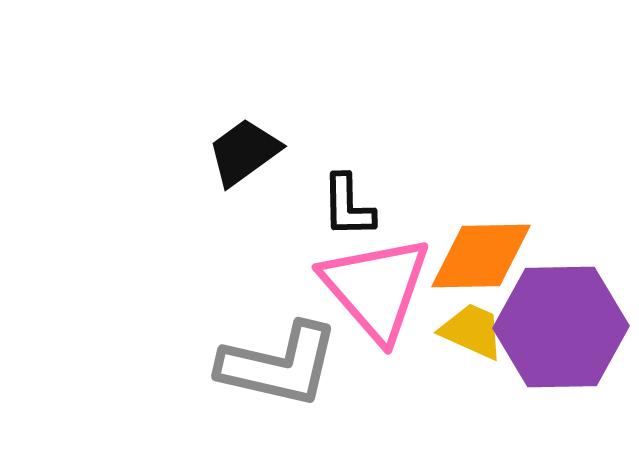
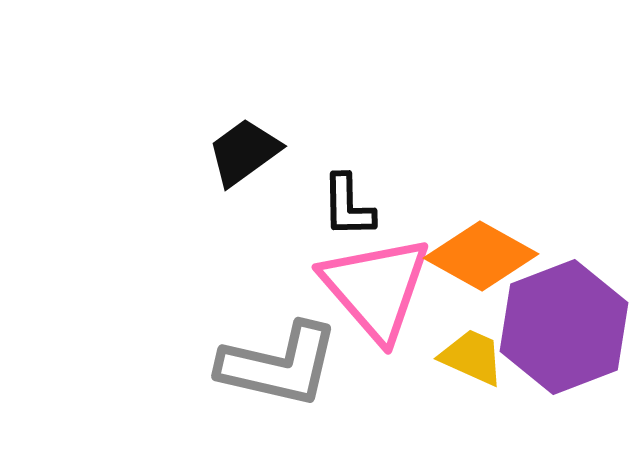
orange diamond: rotated 30 degrees clockwise
purple hexagon: moved 3 px right; rotated 20 degrees counterclockwise
yellow trapezoid: moved 26 px down
